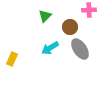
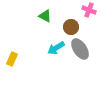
pink cross: rotated 24 degrees clockwise
green triangle: rotated 48 degrees counterclockwise
brown circle: moved 1 px right
cyan arrow: moved 6 px right
